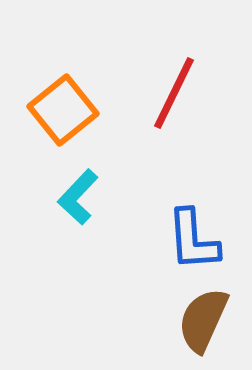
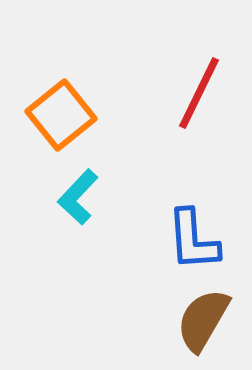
red line: moved 25 px right
orange square: moved 2 px left, 5 px down
brown semicircle: rotated 6 degrees clockwise
